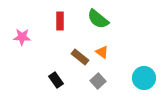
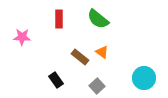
red rectangle: moved 1 px left, 2 px up
gray square: moved 1 px left, 5 px down
